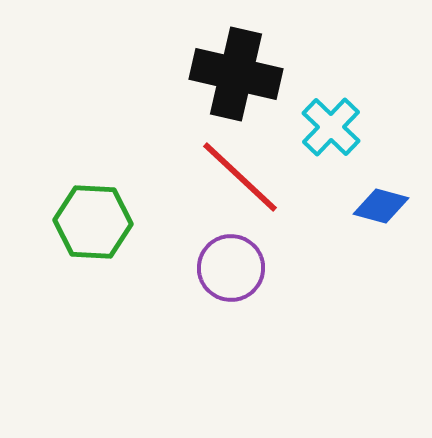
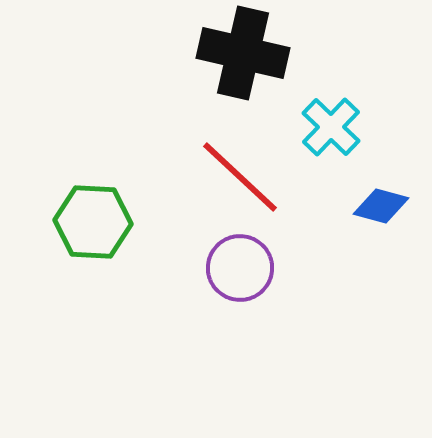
black cross: moved 7 px right, 21 px up
purple circle: moved 9 px right
